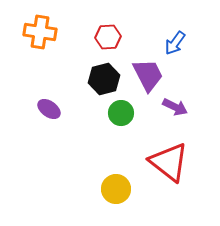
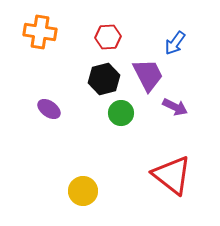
red triangle: moved 3 px right, 13 px down
yellow circle: moved 33 px left, 2 px down
